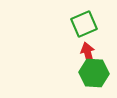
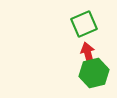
green hexagon: rotated 16 degrees counterclockwise
